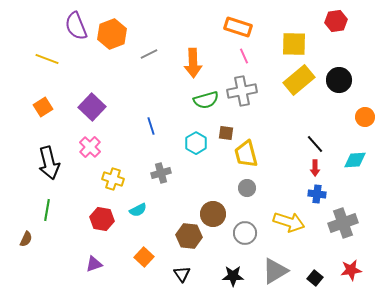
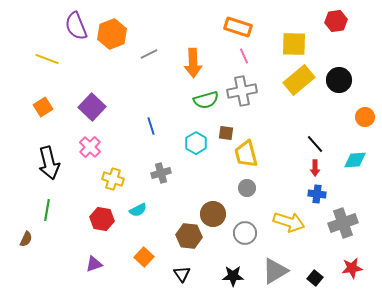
red star at (351, 270): moved 1 px right, 2 px up
